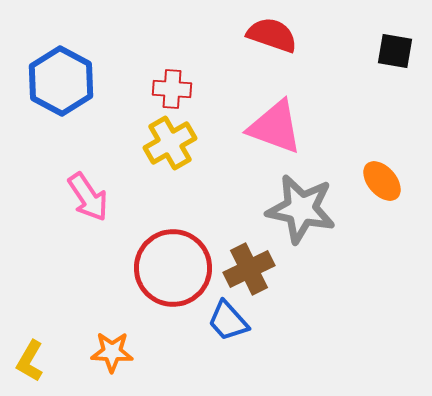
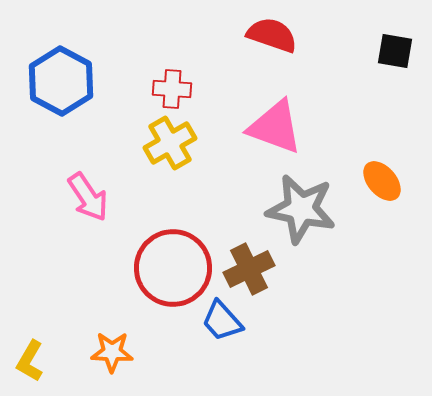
blue trapezoid: moved 6 px left
